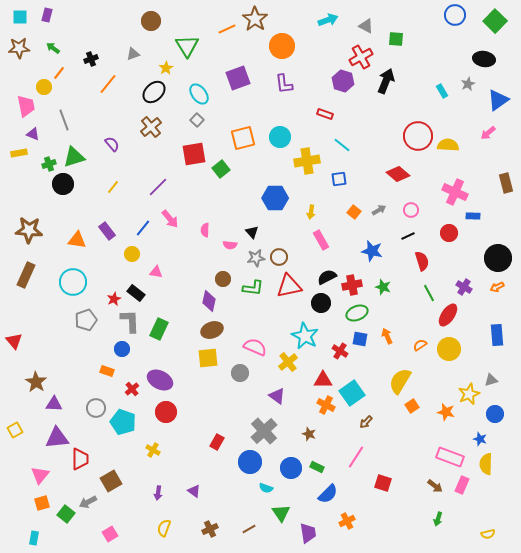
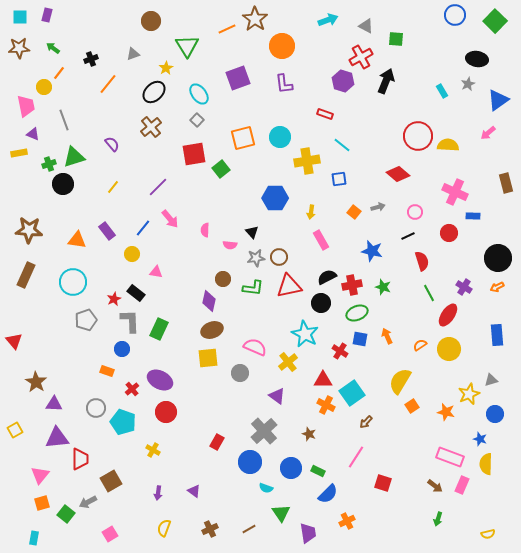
black ellipse at (484, 59): moved 7 px left
gray arrow at (379, 210): moved 1 px left, 3 px up; rotated 16 degrees clockwise
pink circle at (411, 210): moved 4 px right, 2 px down
cyan star at (305, 336): moved 2 px up
green rectangle at (317, 467): moved 1 px right, 4 px down
